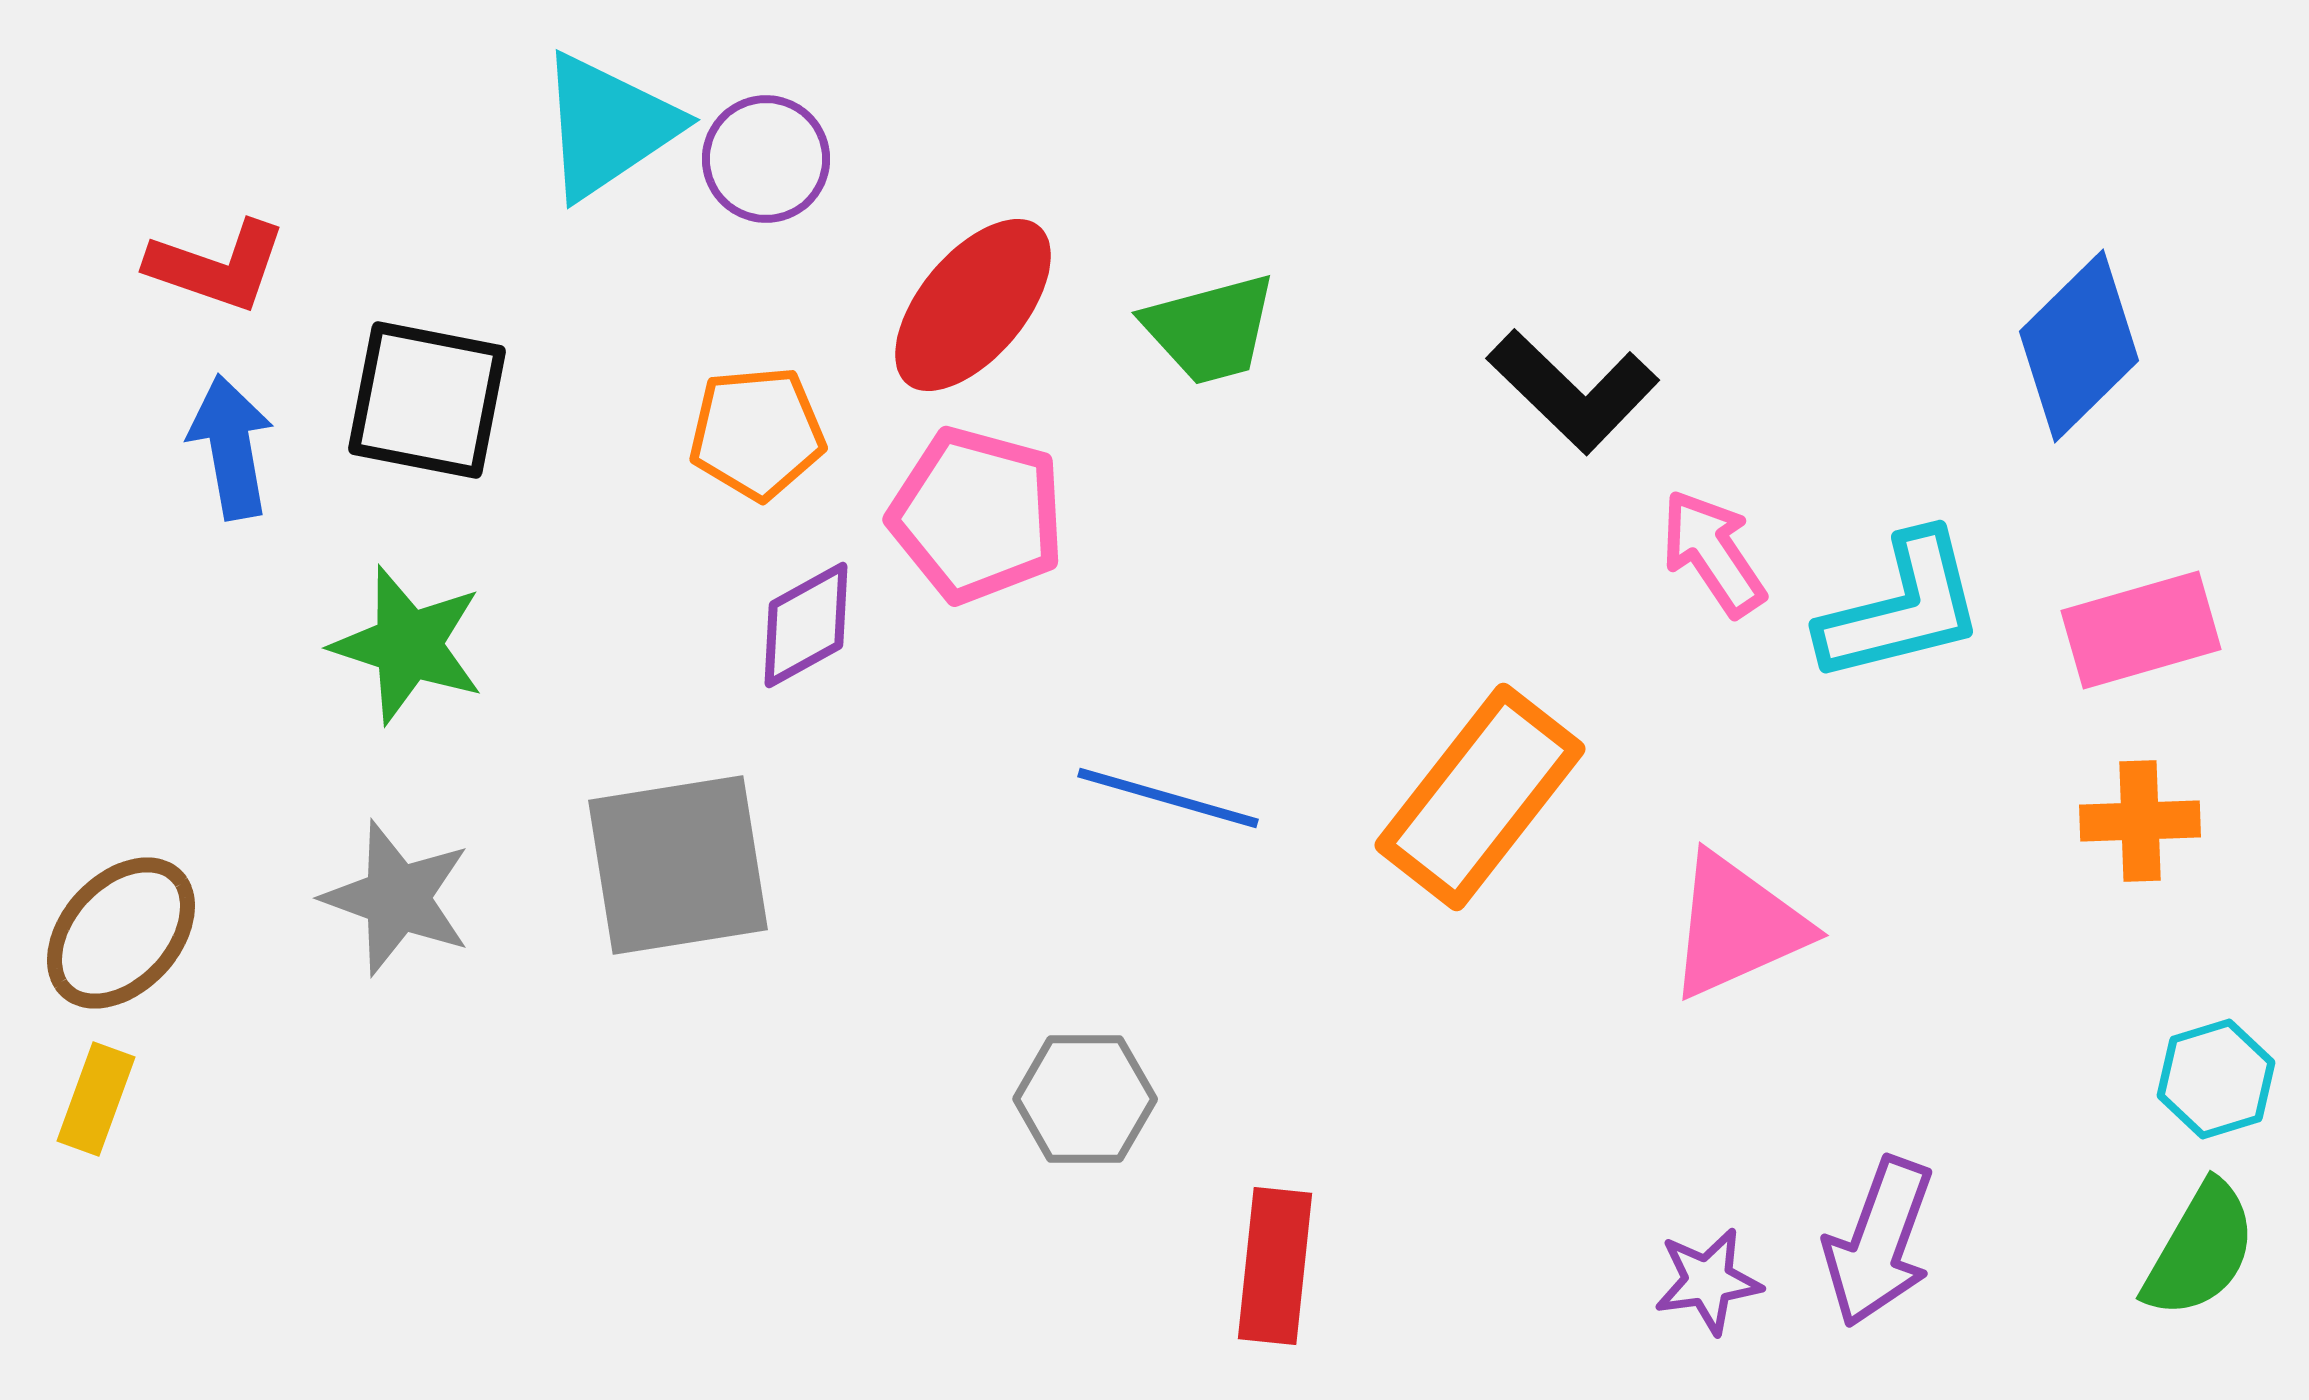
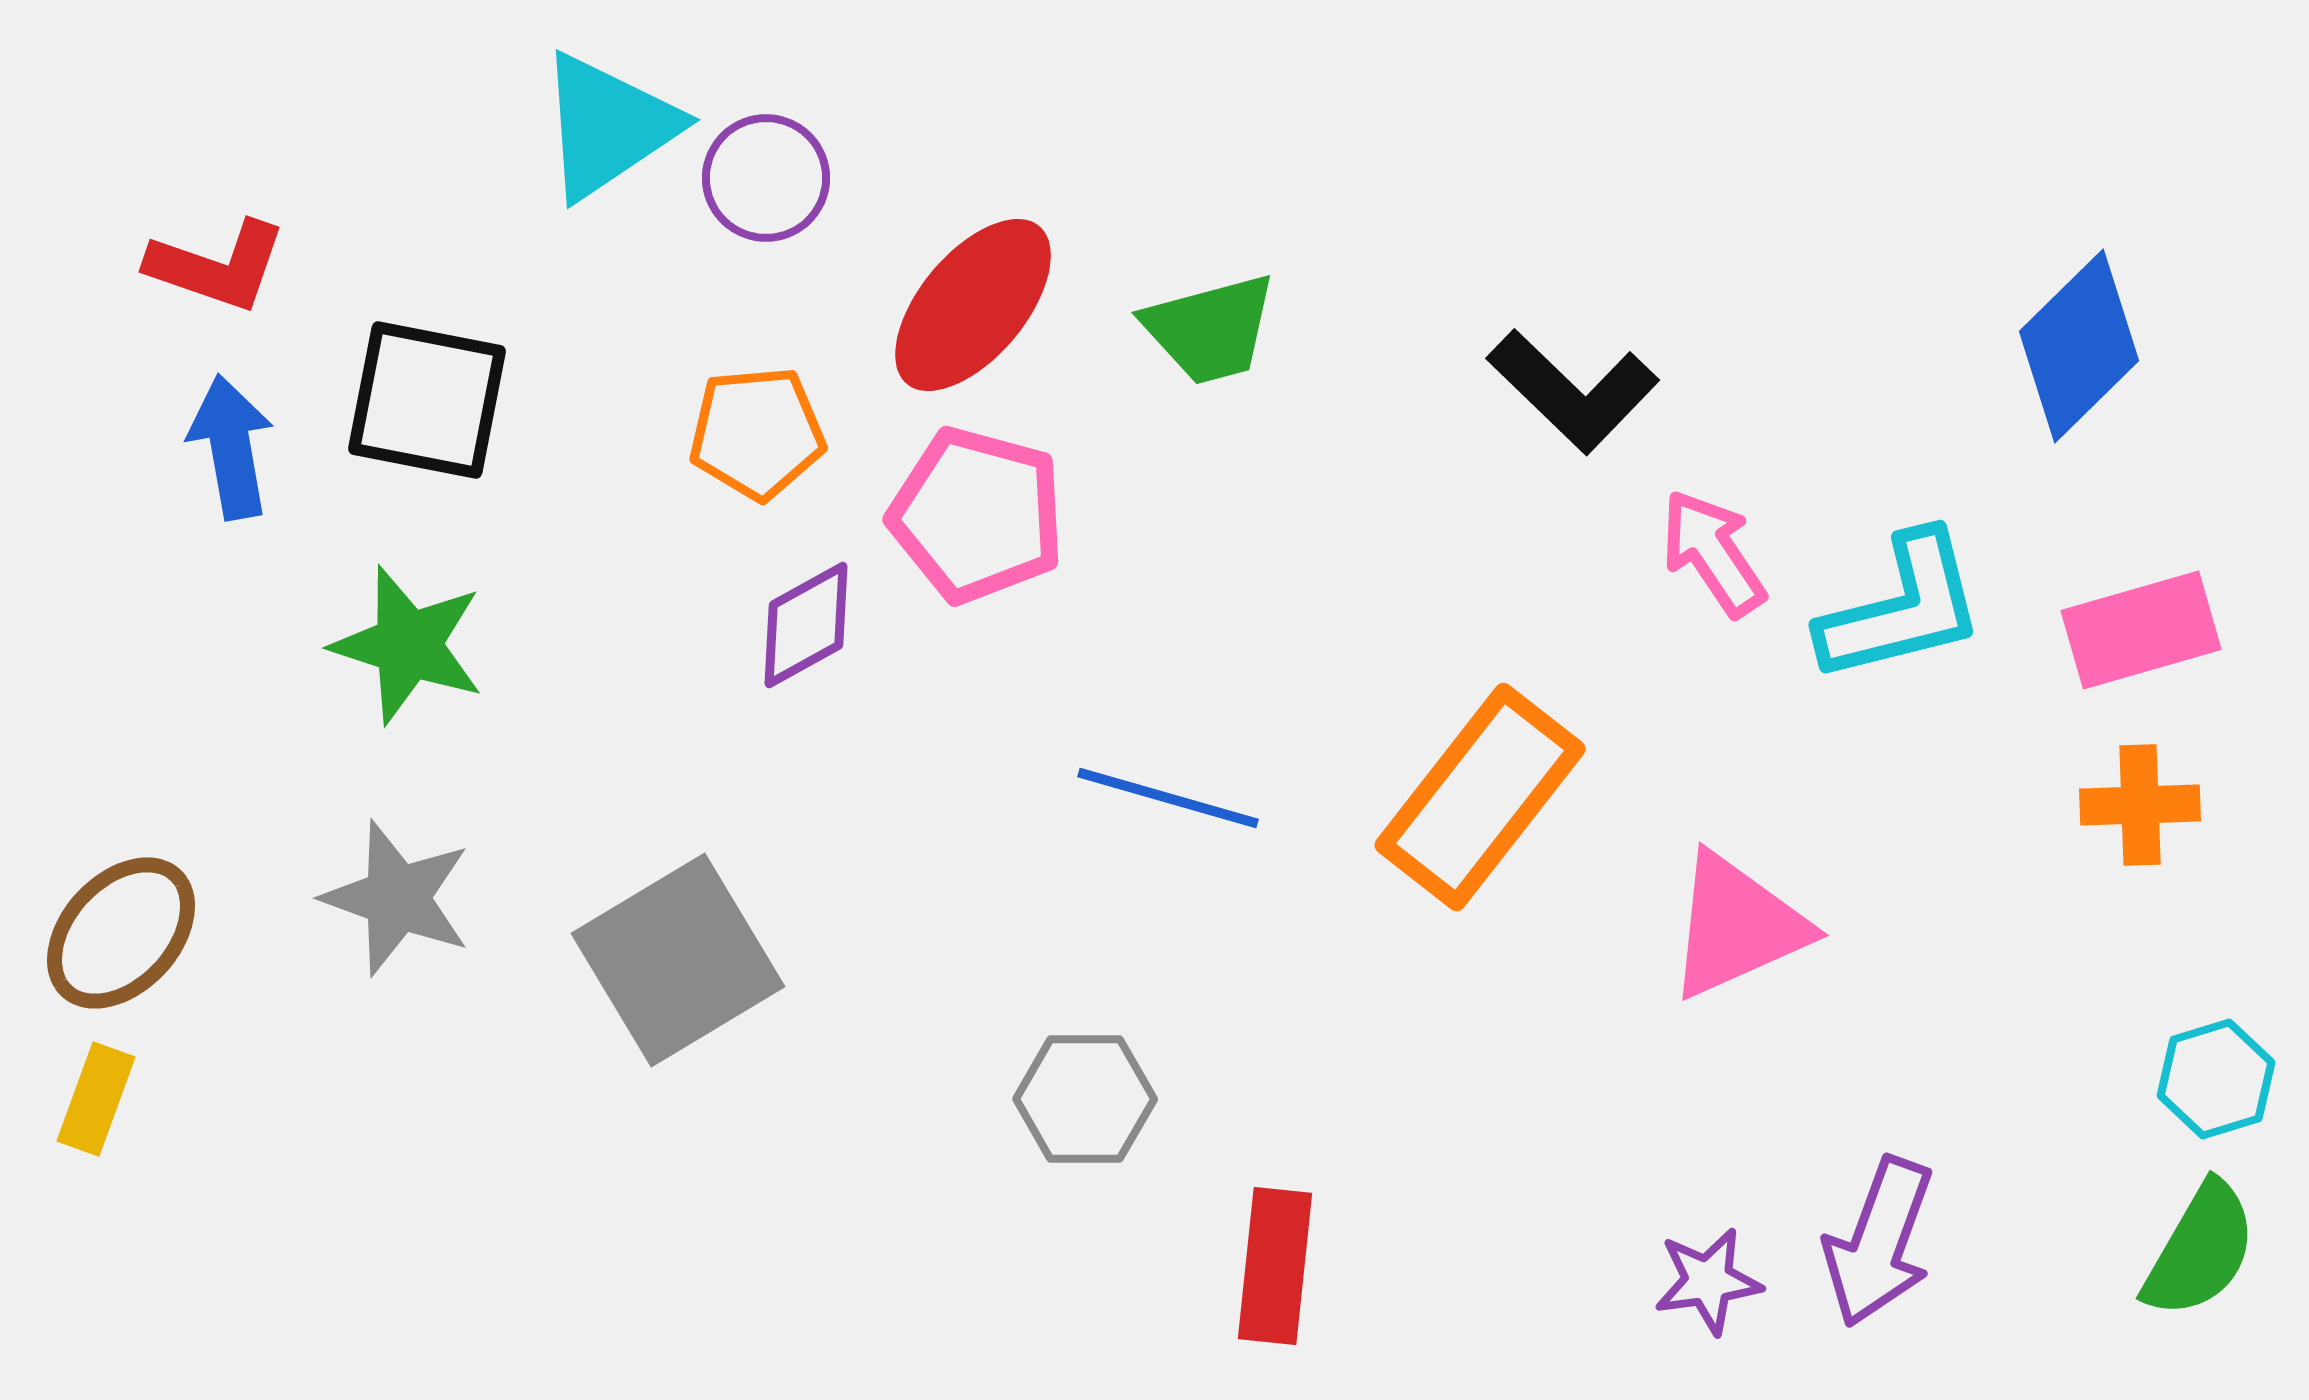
purple circle: moved 19 px down
orange cross: moved 16 px up
gray square: moved 95 px down; rotated 22 degrees counterclockwise
